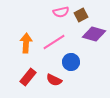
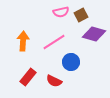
orange arrow: moved 3 px left, 2 px up
red semicircle: moved 1 px down
